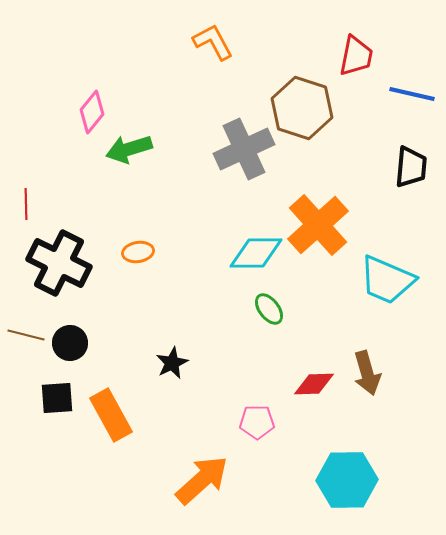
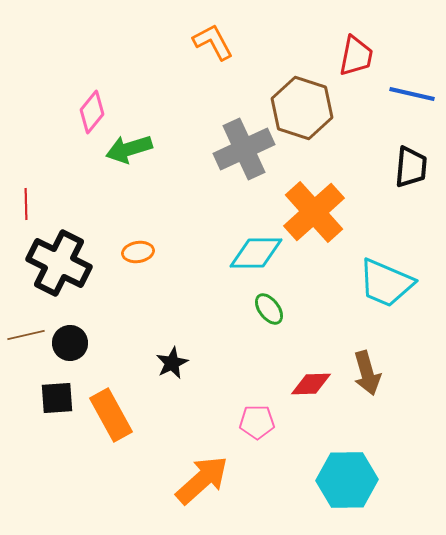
orange cross: moved 4 px left, 13 px up
cyan trapezoid: moved 1 px left, 3 px down
brown line: rotated 27 degrees counterclockwise
red diamond: moved 3 px left
